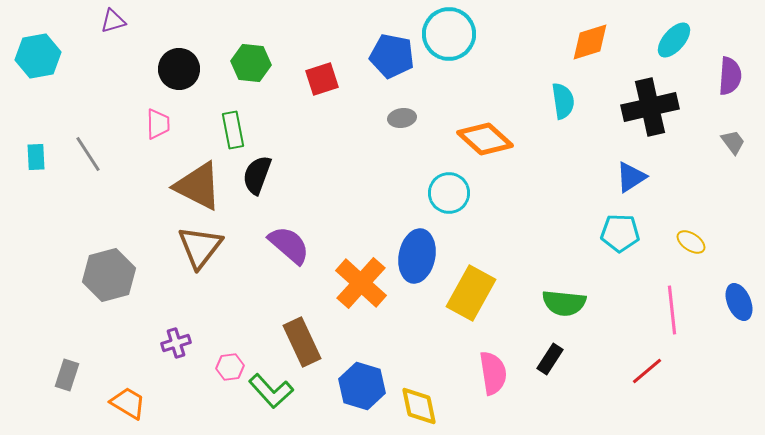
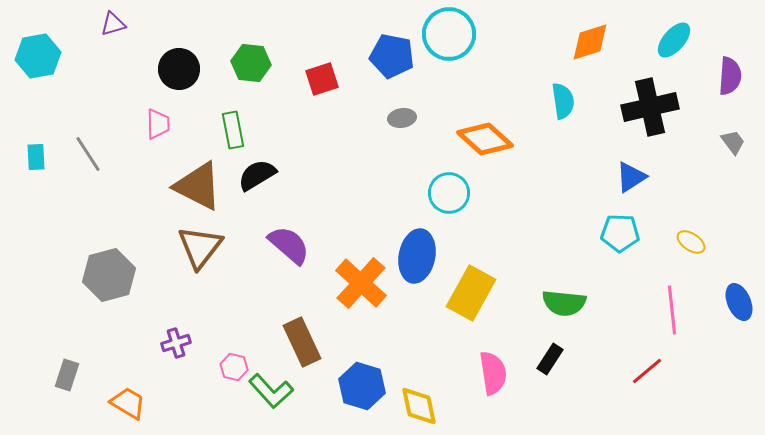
purple triangle at (113, 21): moved 3 px down
black semicircle at (257, 175): rotated 39 degrees clockwise
pink hexagon at (230, 367): moved 4 px right; rotated 20 degrees clockwise
